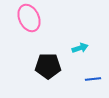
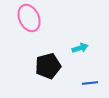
black pentagon: rotated 15 degrees counterclockwise
blue line: moved 3 px left, 4 px down
